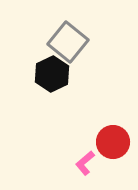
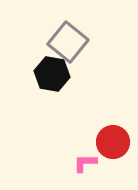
black hexagon: rotated 24 degrees counterclockwise
pink L-shape: rotated 40 degrees clockwise
